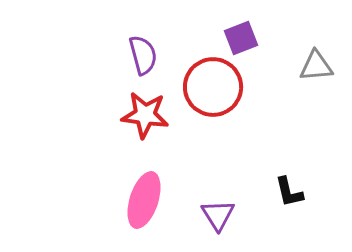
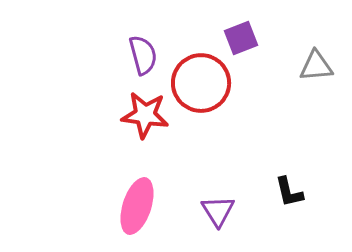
red circle: moved 12 px left, 4 px up
pink ellipse: moved 7 px left, 6 px down
purple triangle: moved 4 px up
